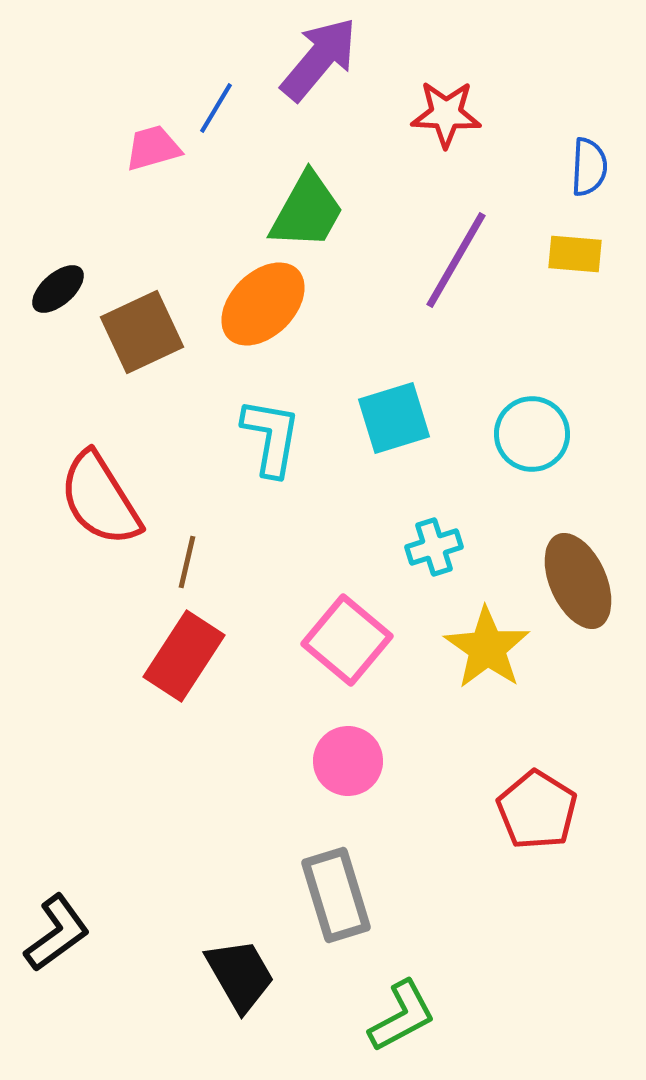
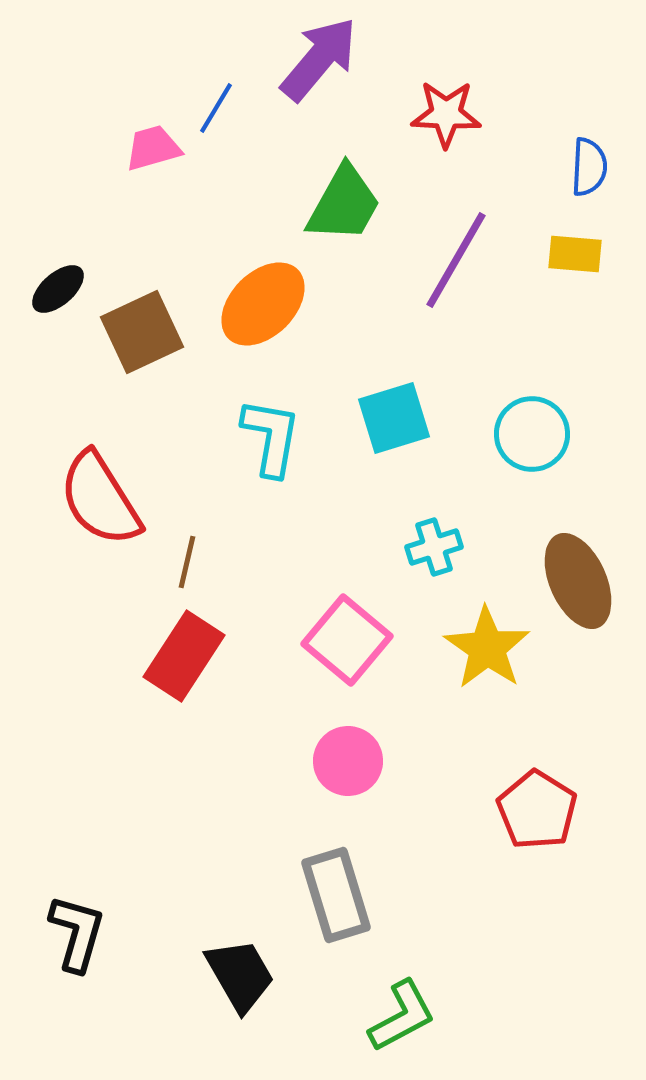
green trapezoid: moved 37 px right, 7 px up
black L-shape: moved 20 px right; rotated 38 degrees counterclockwise
